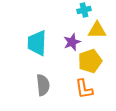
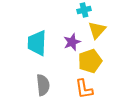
yellow triangle: rotated 48 degrees counterclockwise
